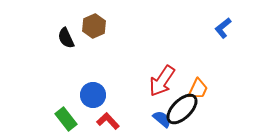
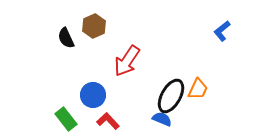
blue L-shape: moved 1 px left, 3 px down
red arrow: moved 35 px left, 20 px up
black ellipse: moved 11 px left, 13 px up; rotated 16 degrees counterclockwise
blue semicircle: rotated 18 degrees counterclockwise
